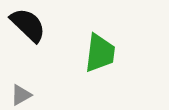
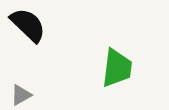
green trapezoid: moved 17 px right, 15 px down
